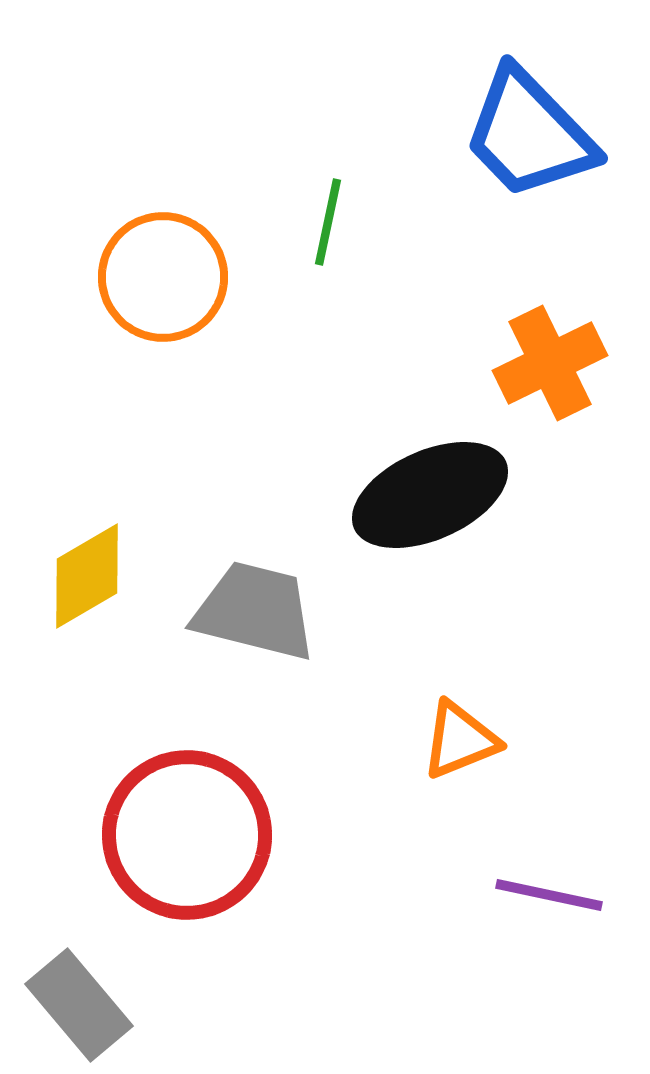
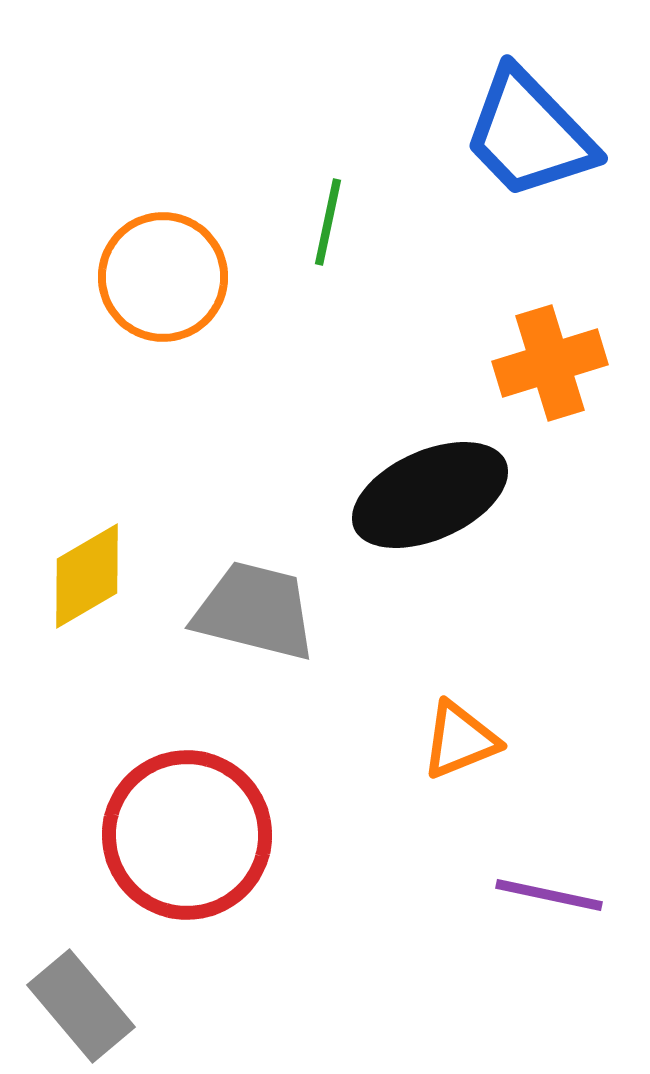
orange cross: rotated 9 degrees clockwise
gray rectangle: moved 2 px right, 1 px down
